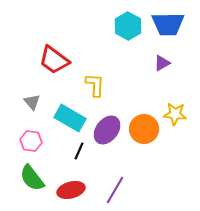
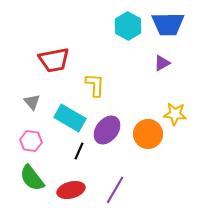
red trapezoid: rotated 48 degrees counterclockwise
orange circle: moved 4 px right, 5 px down
